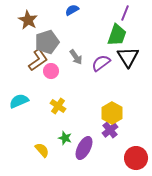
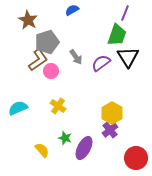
cyan semicircle: moved 1 px left, 7 px down
